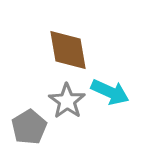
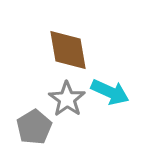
gray star: moved 2 px up
gray pentagon: moved 5 px right
